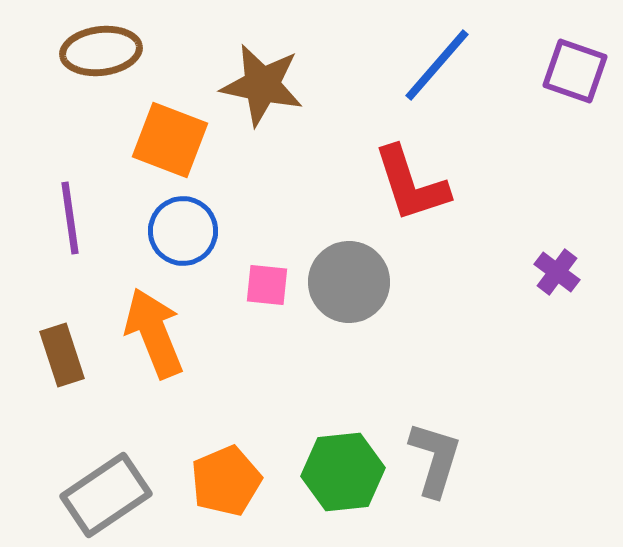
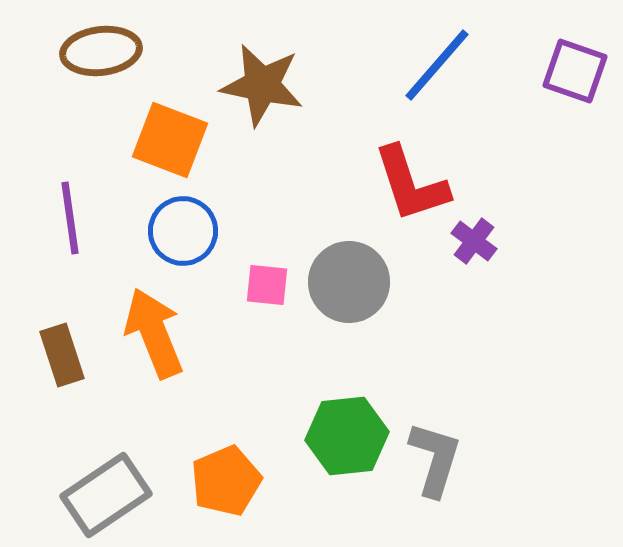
purple cross: moved 83 px left, 31 px up
green hexagon: moved 4 px right, 36 px up
